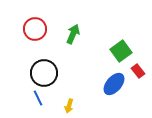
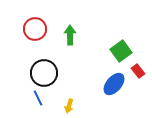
green arrow: moved 3 px left, 1 px down; rotated 24 degrees counterclockwise
